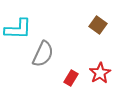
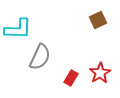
brown square: moved 5 px up; rotated 30 degrees clockwise
gray semicircle: moved 3 px left, 3 px down
